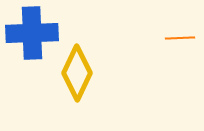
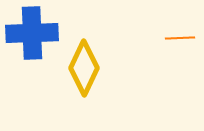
yellow diamond: moved 7 px right, 5 px up
